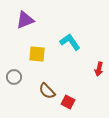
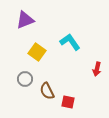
yellow square: moved 2 px up; rotated 30 degrees clockwise
red arrow: moved 2 px left
gray circle: moved 11 px right, 2 px down
brown semicircle: rotated 18 degrees clockwise
red square: rotated 16 degrees counterclockwise
